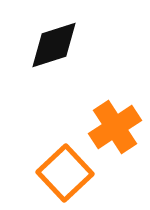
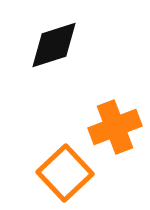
orange cross: rotated 12 degrees clockwise
